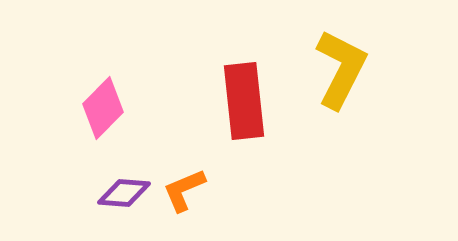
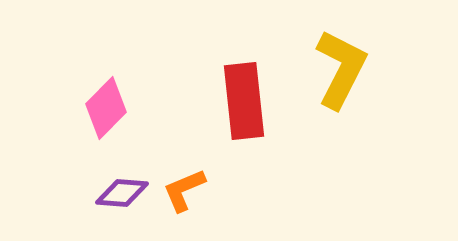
pink diamond: moved 3 px right
purple diamond: moved 2 px left
